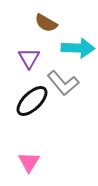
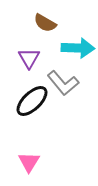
brown semicircle: moved 1 px left
